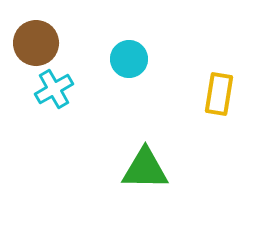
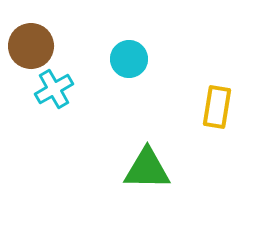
brown circle: moved 5 px left, 3 px down
yellow rectangle: moved 2 px left, 13 px down
green triangle: moved 2 px right
